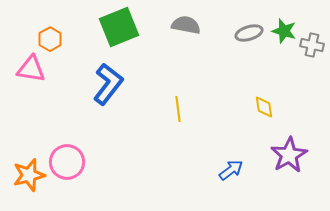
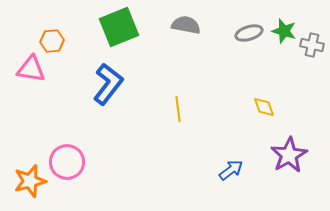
orange hexagon: moved 2 px right, 2 px down; rotated 25 degrees clockwise
yellow diamond: rotated 10 degrees counterclockwise
orange star: moved 1 px right, 6 px down
